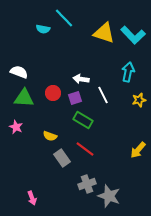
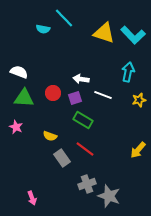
white line: rotated 42 degrees counterclockwise
